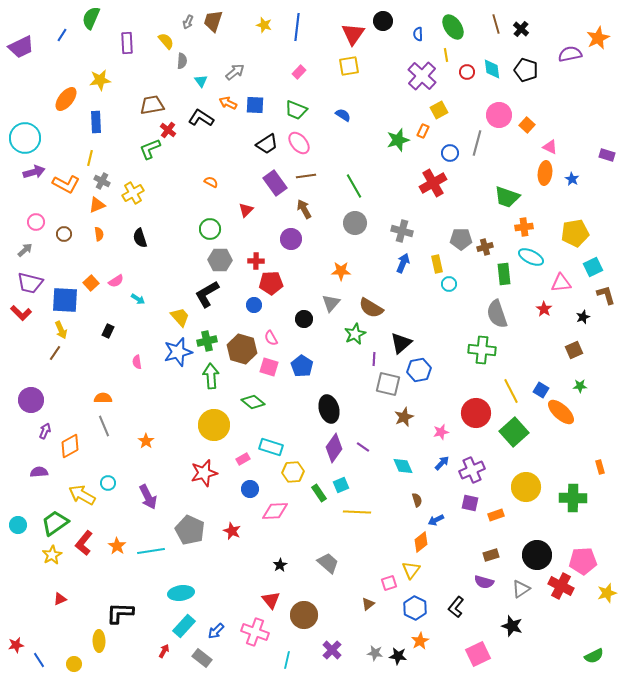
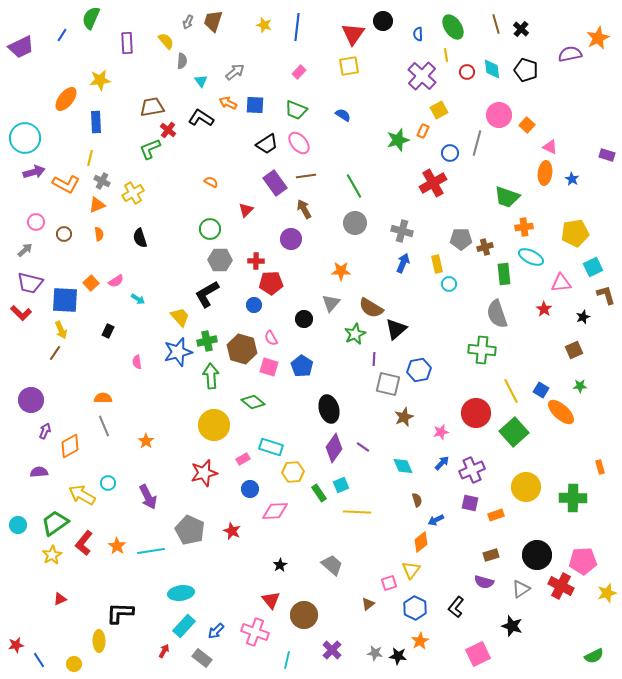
brown trapezoid at (152, 105): moved 2 px down
black triangle at (401, 343): moved 5 px left, 14 px up
gray trapezoid at (328, 563): moved 4 px right, 2 px down
